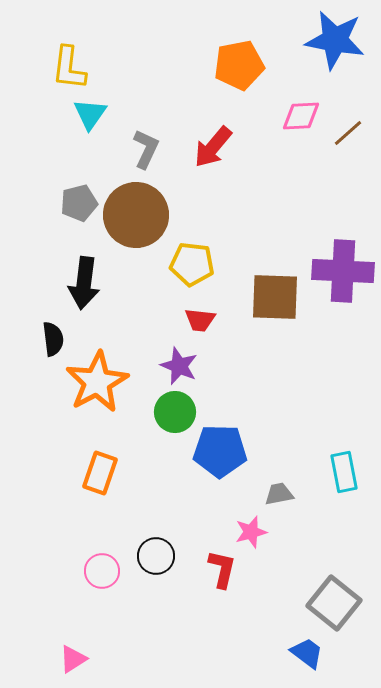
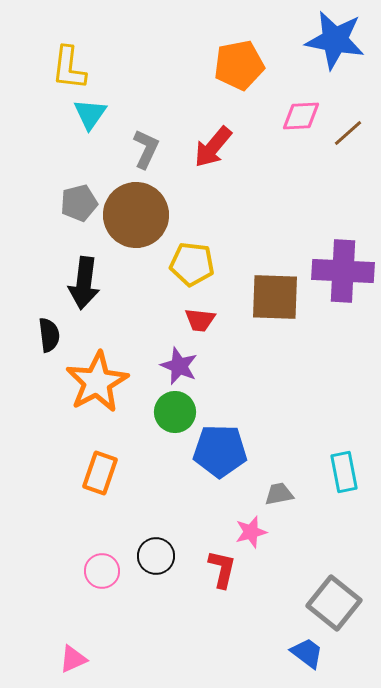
black semicircle: moved 4 px left, 4 px up
pink triangle: rotated 8 degrees clockwise
